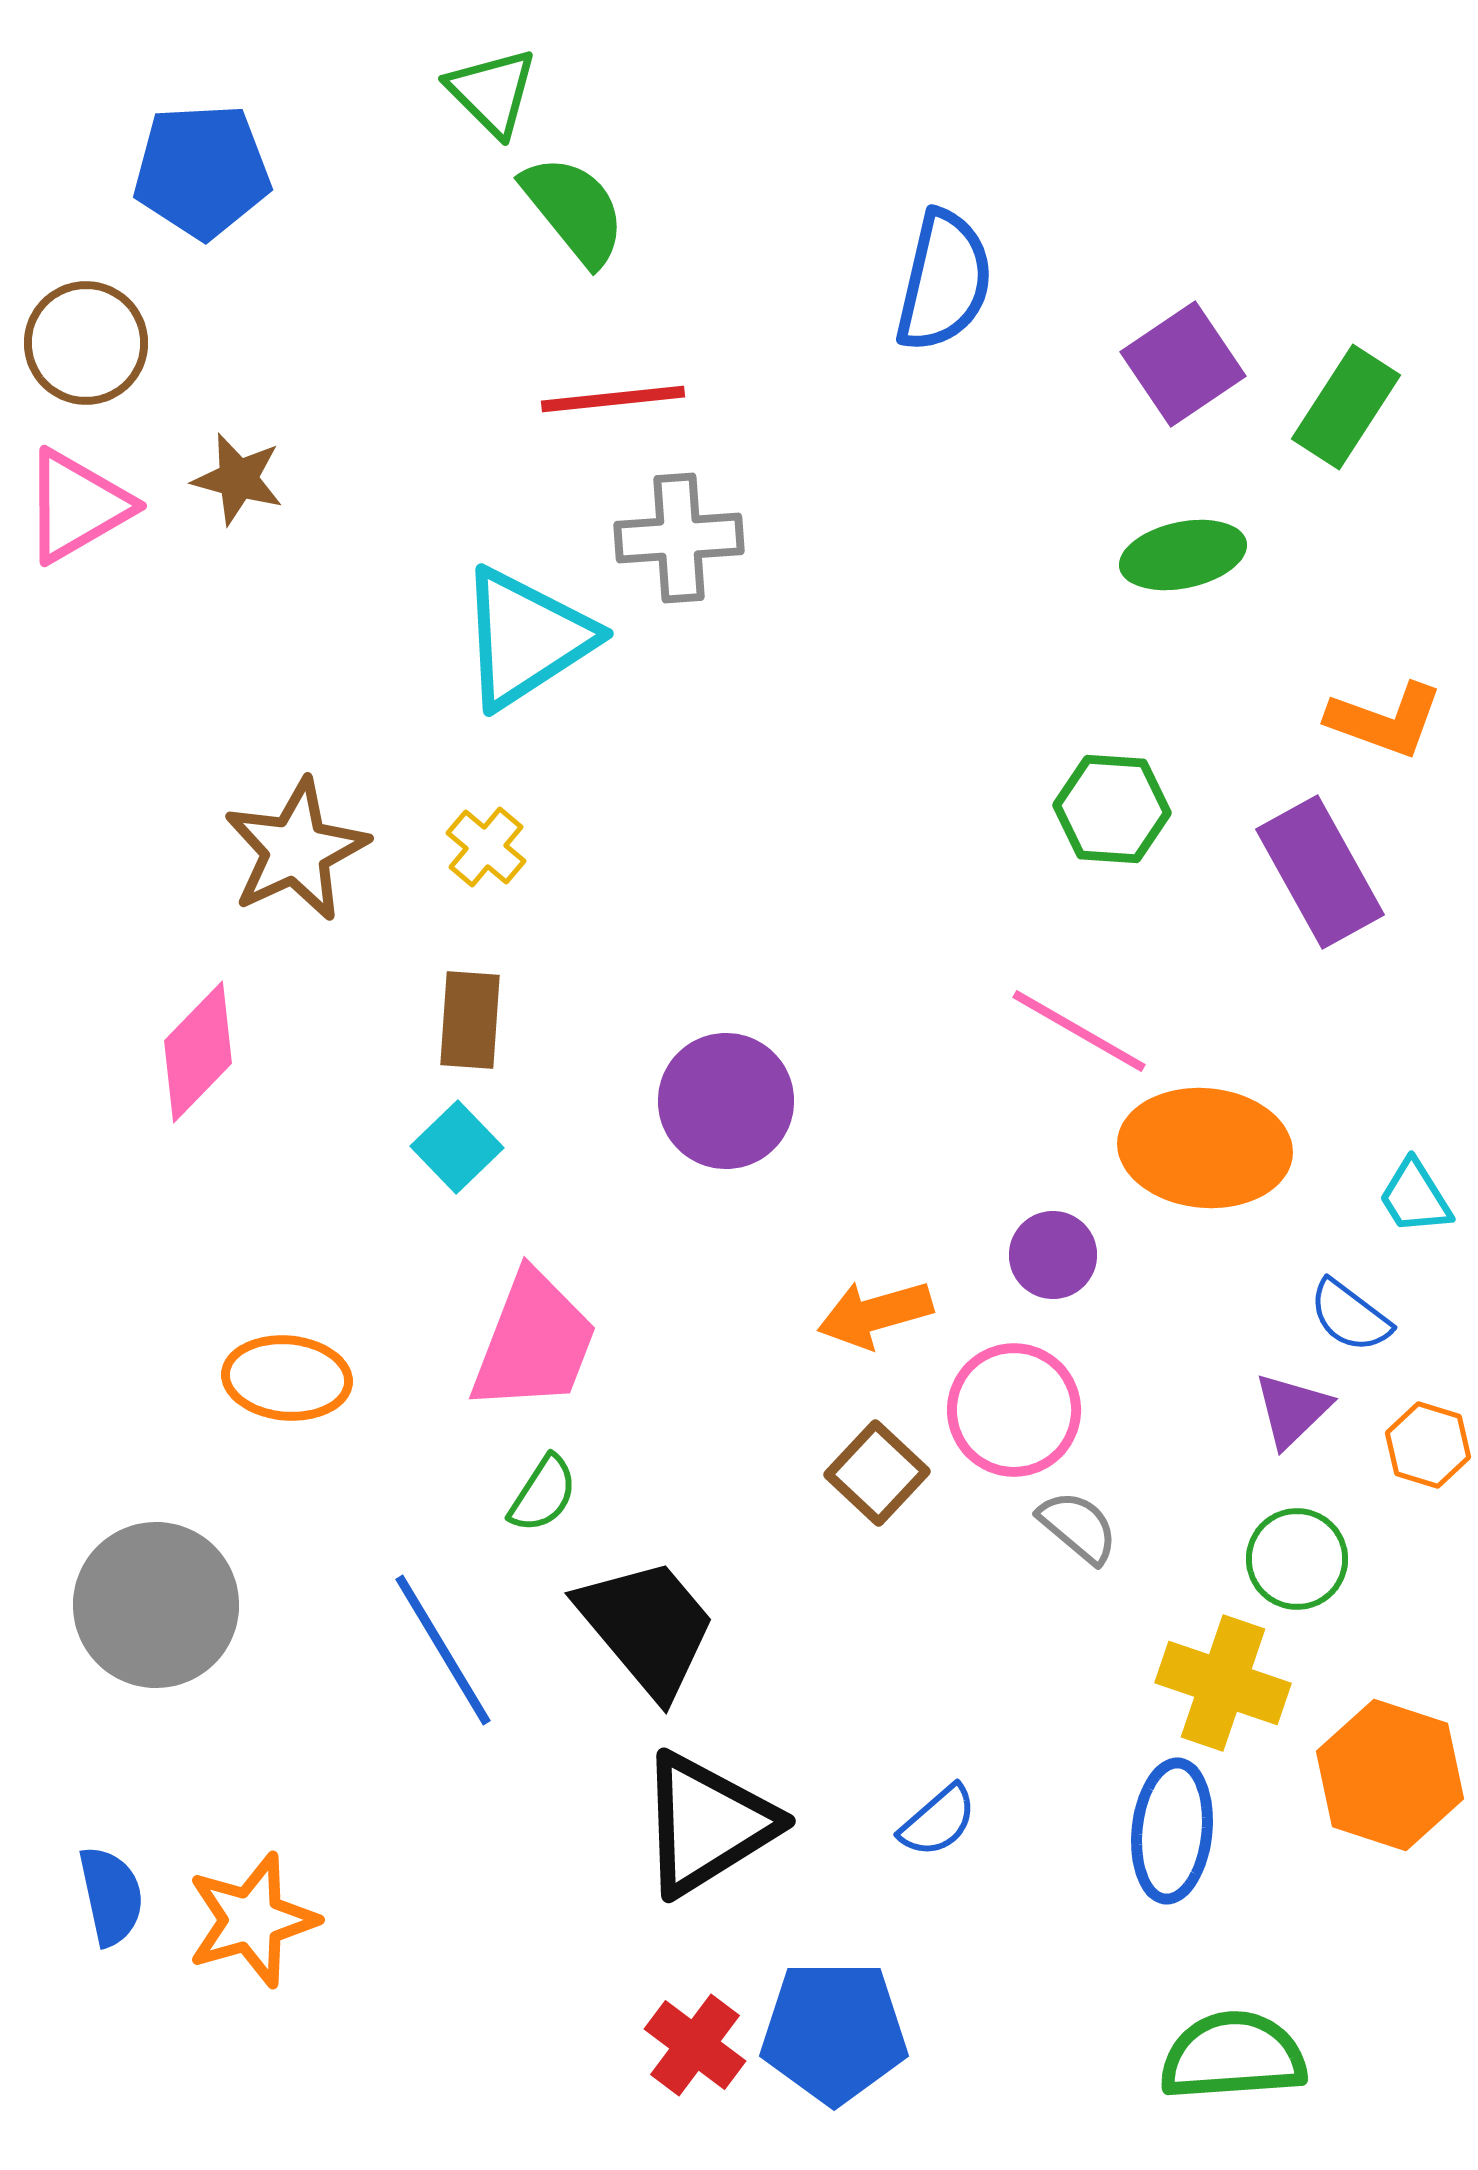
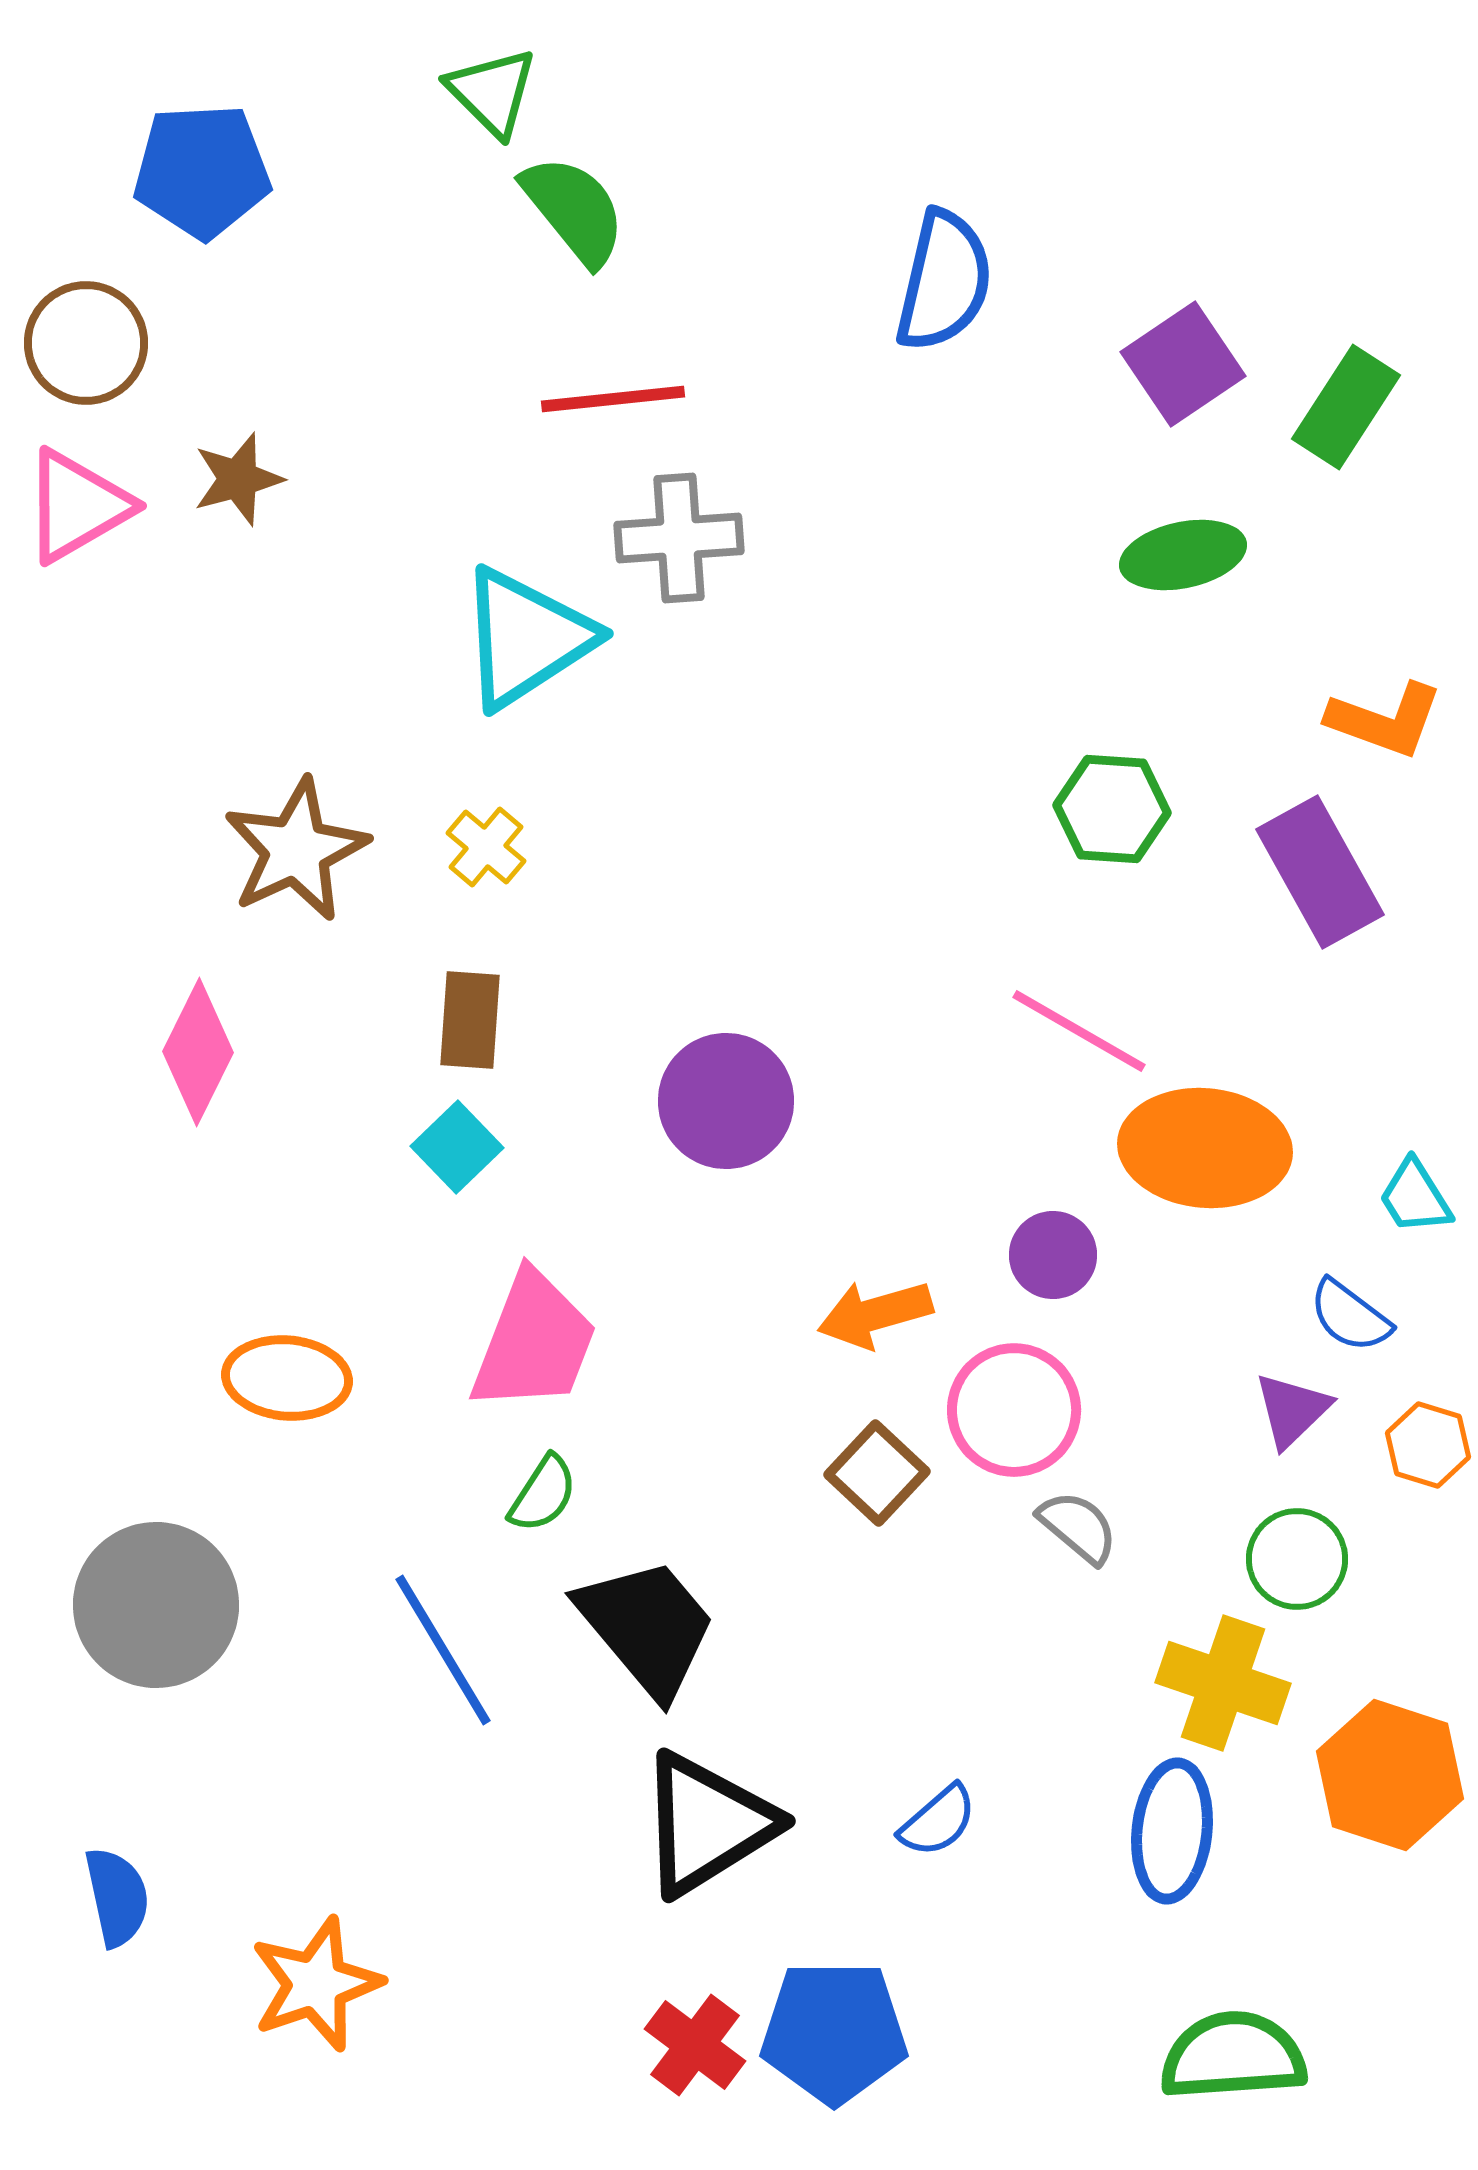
brown star at (238, 479): rotated 30 degrees counterclockwise
pink diamond at (198, 1052): rotated 18 degrees counterclockwise
blue semicircle at (111, 1896): moved 6 px right, 1 px down
orange star at (252, 1920): moved 64 px right, 64 px down; rotated 3 degrees counterclockwise
